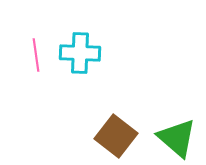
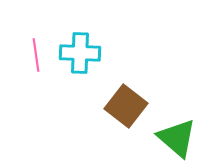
brown square: moved 10 px right, 30 px up
